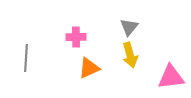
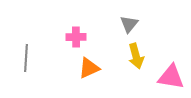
gray triangle: moved 3 px up
yellow arrow: moved 6 px right, 1 px down
pink triangle: rotated 16 degrees clockwise
